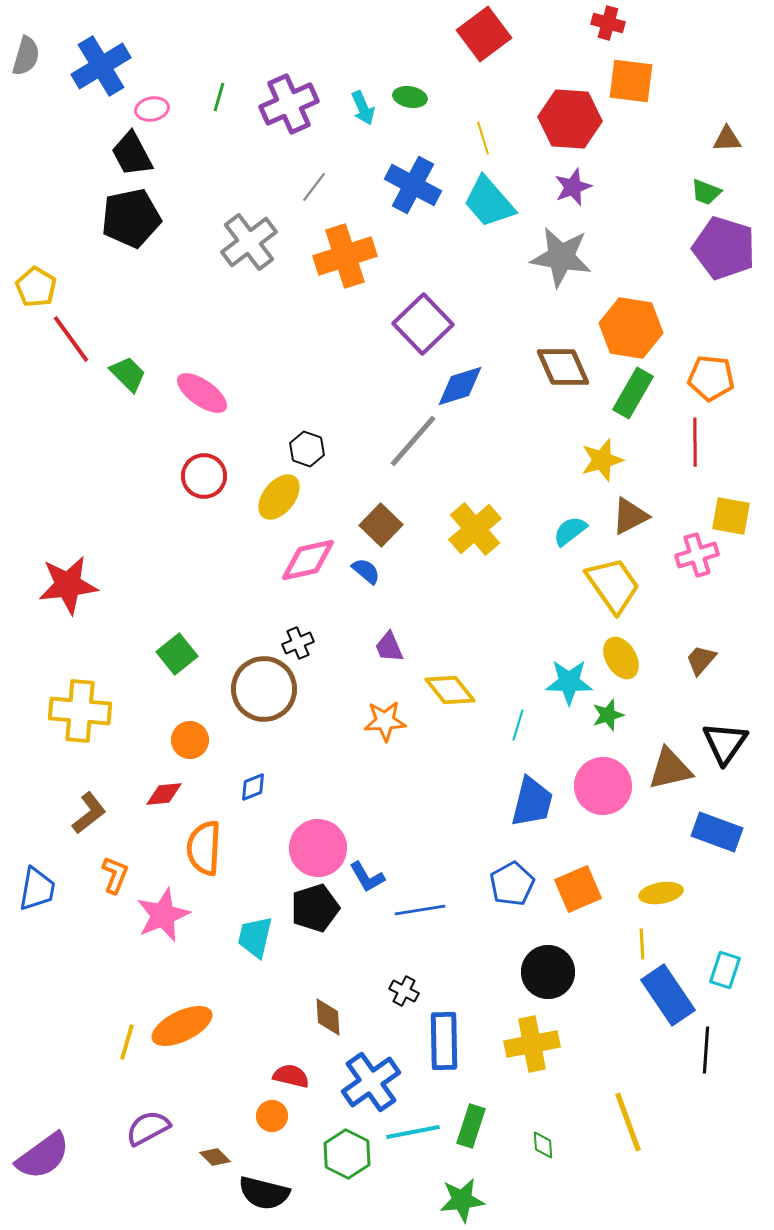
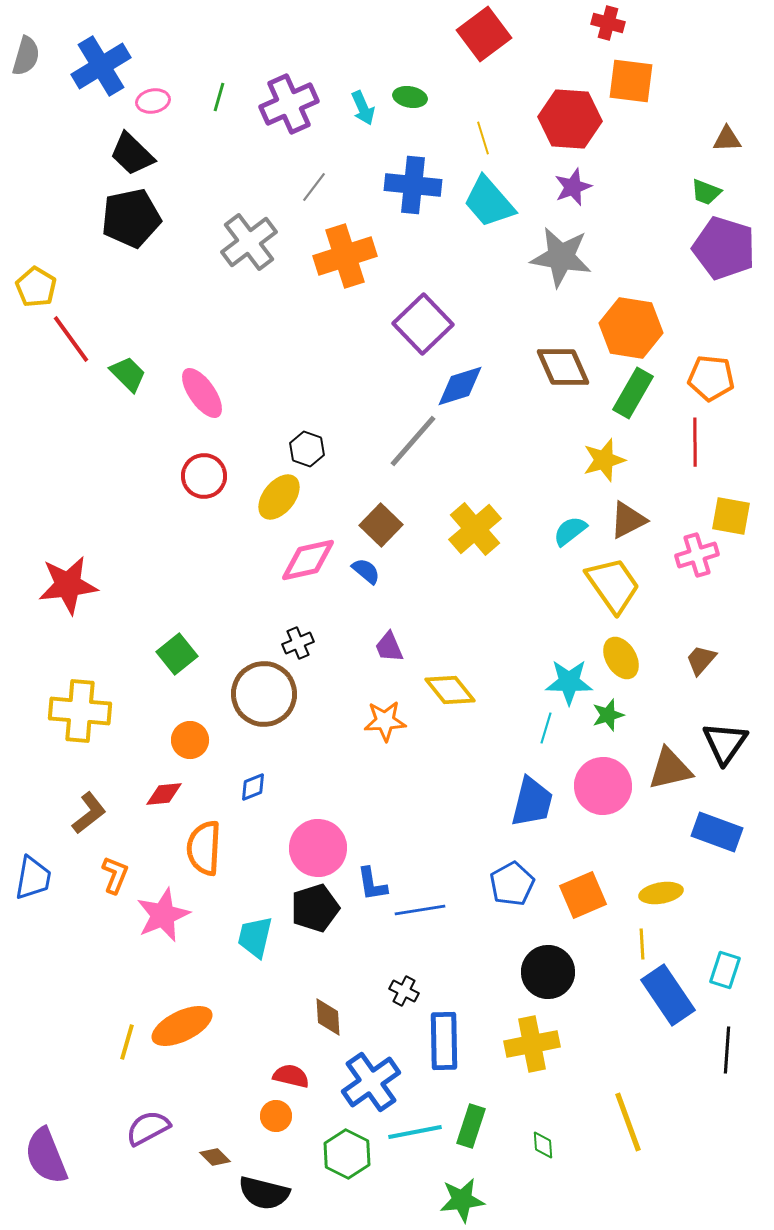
pink ellipse at (152, 109): moved 1 px right, 8 px up
black trapezoid at (132, 154): rotated 18 degrees counterclockwise
blue cross at (413, 185): rotated 22 degrees counterclockwise
pink ellipse at (202, 393): rotated 20 degrees clockwise
yellow star at (602, 460): moved 2 px right
brown triangle at (630, 516): moved 2 px left, 4 px down
brown circle at (264, 689): moved 5 px down
cyan line at (518, 725): moved 28 px right, 3 px down
blue L-shape at (367, 877): moved 5 px right, 7 px down; rotated 21 degrees clockwise
blue trapezoid at (37, 889): moved 4 px left, 11 px up
orange square at (578, 889): moved 5 px right, 6 px down
black line at (706, 1050): moved 21 px right
orange circle at (272, 1116): moved 4 px right
cyan line at (413, 1132): moved 2 px right
purple semicircle at (43, 1156): moved 3 px right; rotated 104 degrees clockwise
